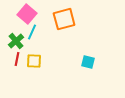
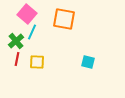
orange square: rotated 25 degrees clockwise
yellow square: moved 3 px right, 1 px down
